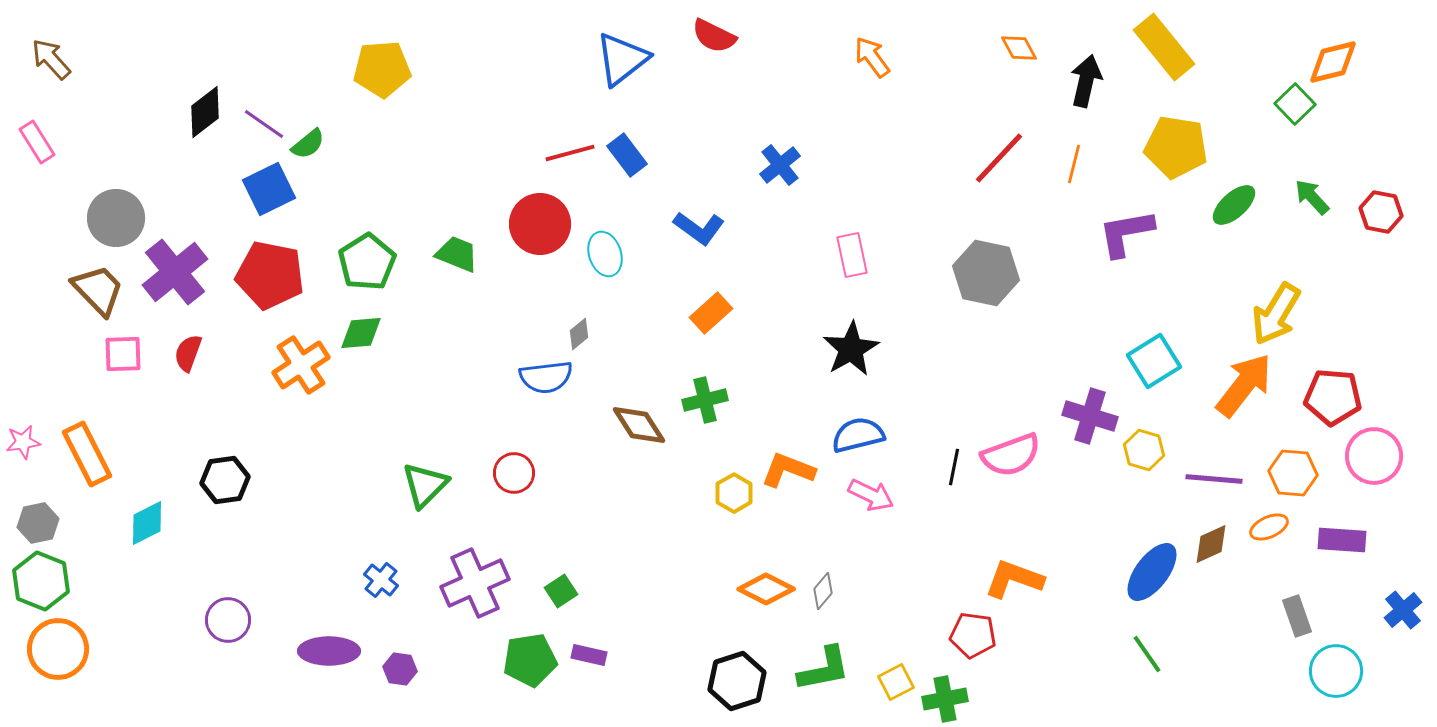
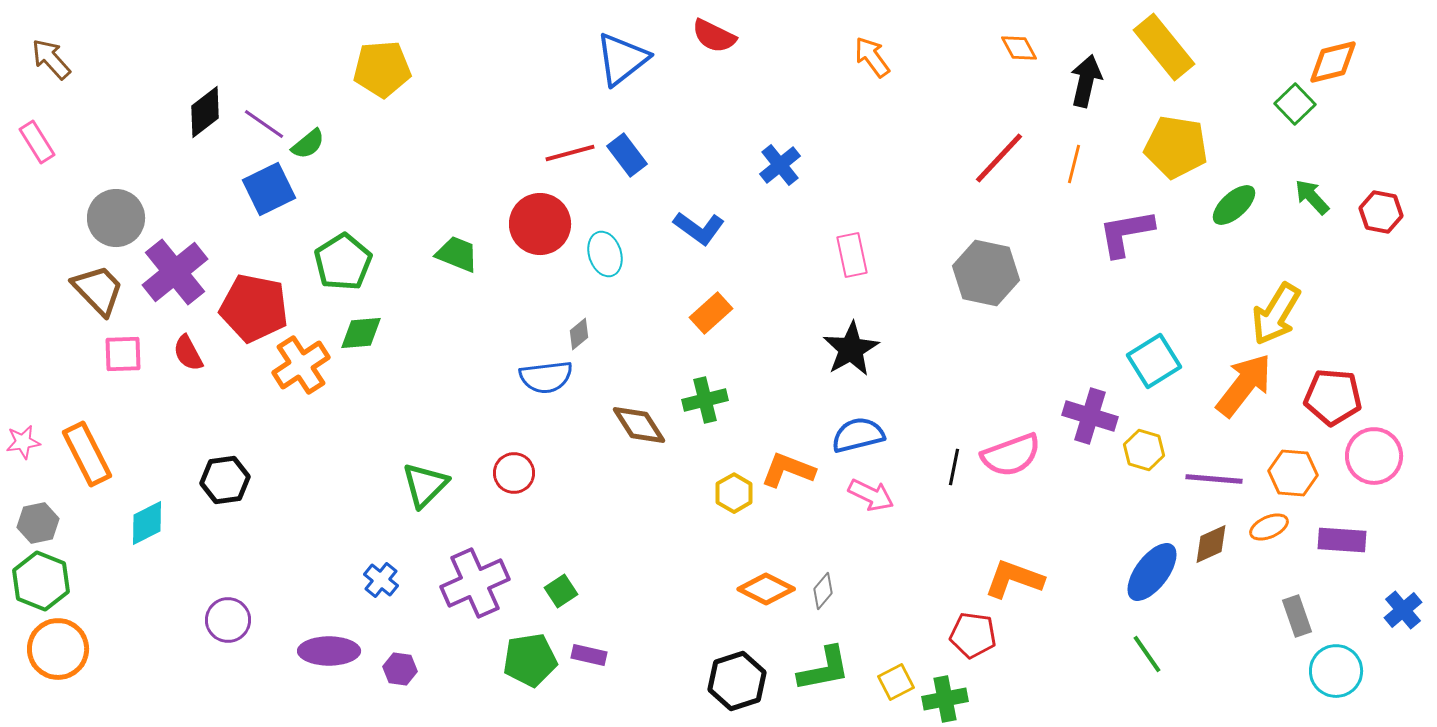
green pentagon at (367, 262): moved 24 px left
red pentagon at (270, 275): moved 16 px left, 33 px down
red semicircle at (188, 353): rotated 48 degrees counterclockwise
